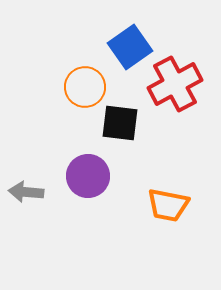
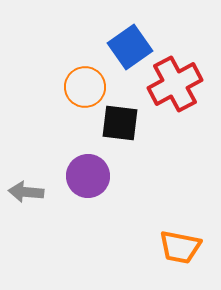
orange trapezoid: moved 12 px right, 42 px down
